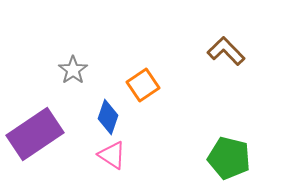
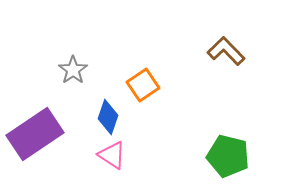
green pentagon: moved 1 px left, 2 px up
